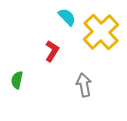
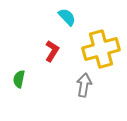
yellow cross: moved 17 px down; rotated 27 degrees clockwise
green semicircle: moved 2 px right, 1 px up
gray arrow: rotated 20 degrees clockwise
